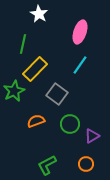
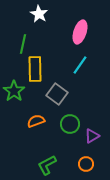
yellow rectangle: rotated 45 degrees counterclockwise
green star: rotated 10 degrees counterclockwise
